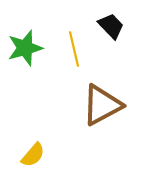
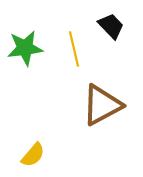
green star: rotated 9 degrees clockwise
